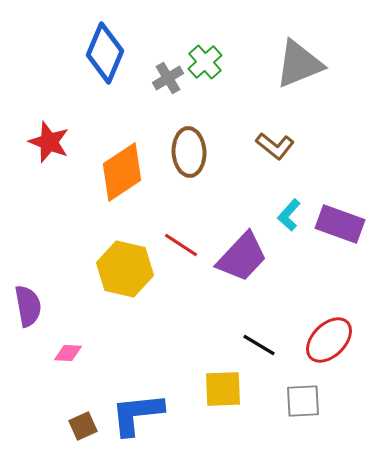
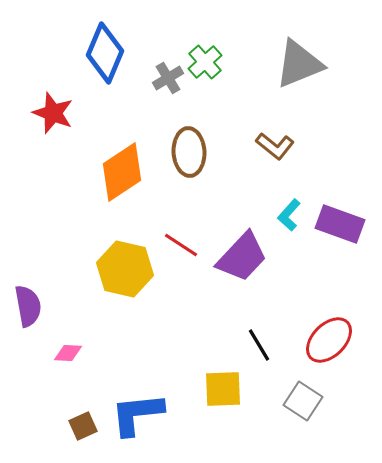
red star: moved 4 px right, 29 px up
black line: rotated 28 degrees clockwise
gray square: rotated 36 degrees clockwise
